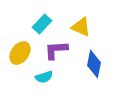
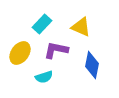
purple L-shape: rotated 15 degrees clockwise
blue diamond: moved 2 px left, 1 px down
